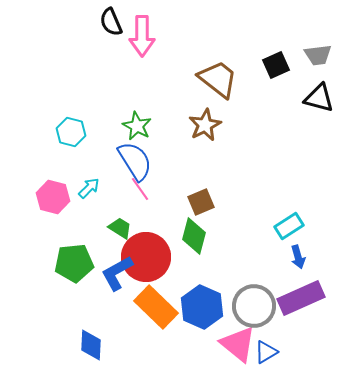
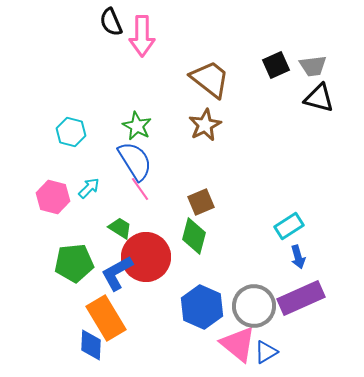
gray trapezoid: moved 5 px left, 11 px down
brown trapezoid: moved 8 px left
orange rectangle: moved 50 px left, 11 px down; rotated 15 degrees clockwise
